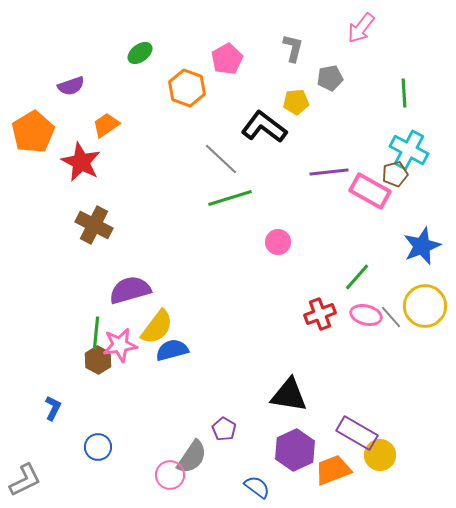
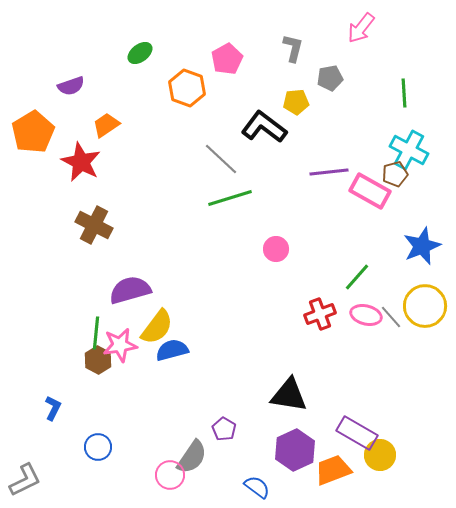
pink circle at (278, 242): moved 2 px left, 7 px down
